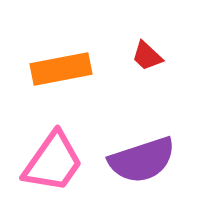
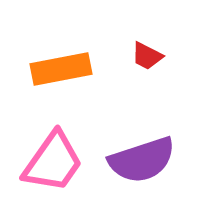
red trapezoid: rotated 16 degrees counterclockwise
